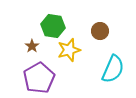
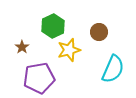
green hexagon: rotated 25 degrees clockwise
brown circle: moved 1 px left, 1 px down
brown star: moved 10 px left, 1 px down
purple pentagon: rotated 20 degrees clockwise
